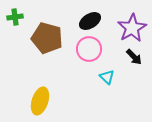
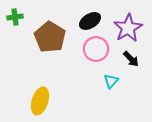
purple star: moved 4 px left
brown pentagon: moved 3 px right, 1 px up; rotated 16 degrees clockwise
pink circle: moved 7 px right
black arrow: moved 3 px left, 2 px down
cyan triangle: moved 4 px right, 4 px down; rotated 28 degrees clockwise
